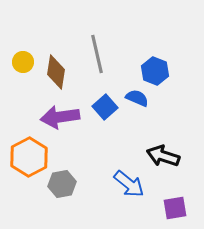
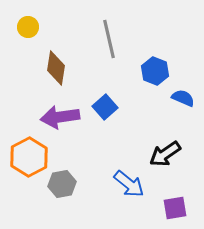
gray line: moved 12 px right, 15 px up
yellow circle: moved 5 px right, 35 px up
brown diamond: moved 4 px up
blue semicircle: moved 46 px right
black arrow: moved 2 px right, 2 px up; rotated 52 degrees counterclockwise
